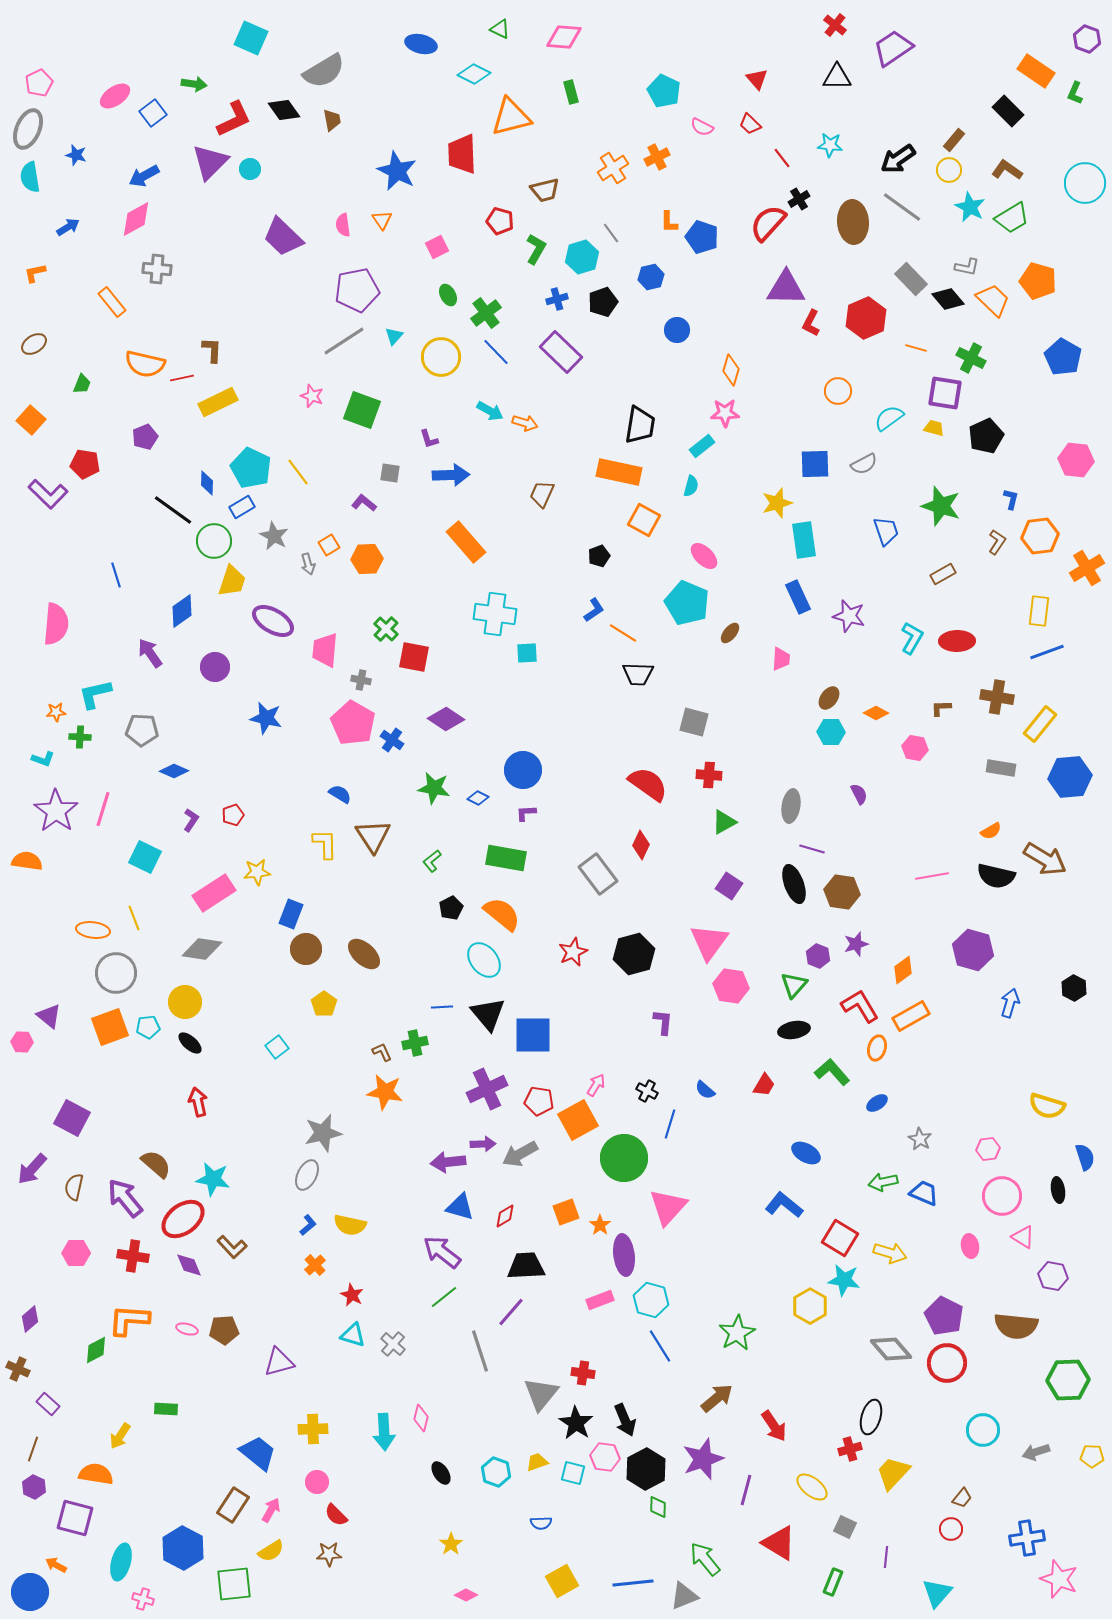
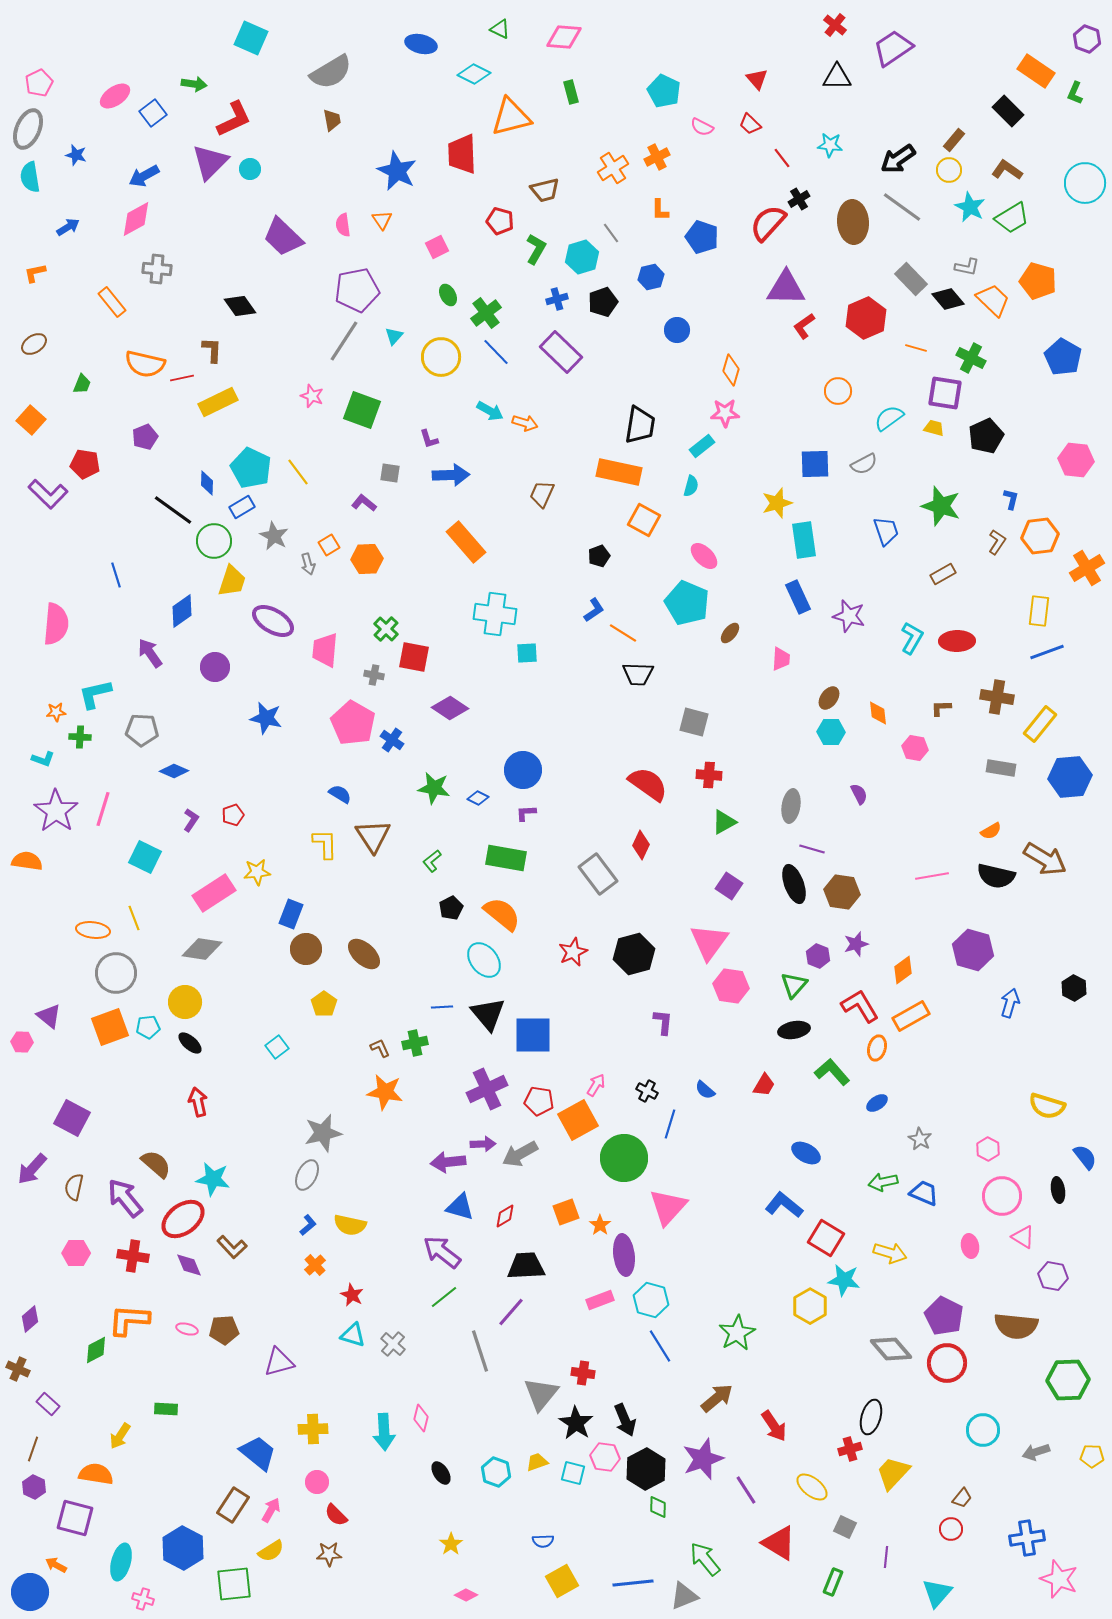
gray semicircle at (324, 71): moved 7 px right, 1 px down
black diamond at (284, 110): moved 44 px left, 196 px down
orange L-shape at (669, 222): moved 9 px left, 12 px up
red L-shape at (811, 323): moved 7 px left, 3 px down; rotated 28 degrees clockwise
gray line at (344, 341): rotated 24 degrees counterclockwise
gray cross at (361, 680): moved 13 px right, 5 px up
orange diamond at (876, 713): moved 2 px right; rotated 55 degrees clockwise
purple diamond at (446, 719): moved 4 px right, 11 px up
brown L-shape at (382, 1052): moved 2 px left, 4 px up
pink hexagon at (988, 1149): rotated 25 degrees counterclockwise
blue semicircle at (1085, 1157): rotated 20 degrees counterclockwise
red square at (840, 1238): moved 14 px left
purple line at (746, 1490): rotated 48 degrees counterclockwise
blue semicircle at (541, 1523): moved 2 px right, 18 px down
